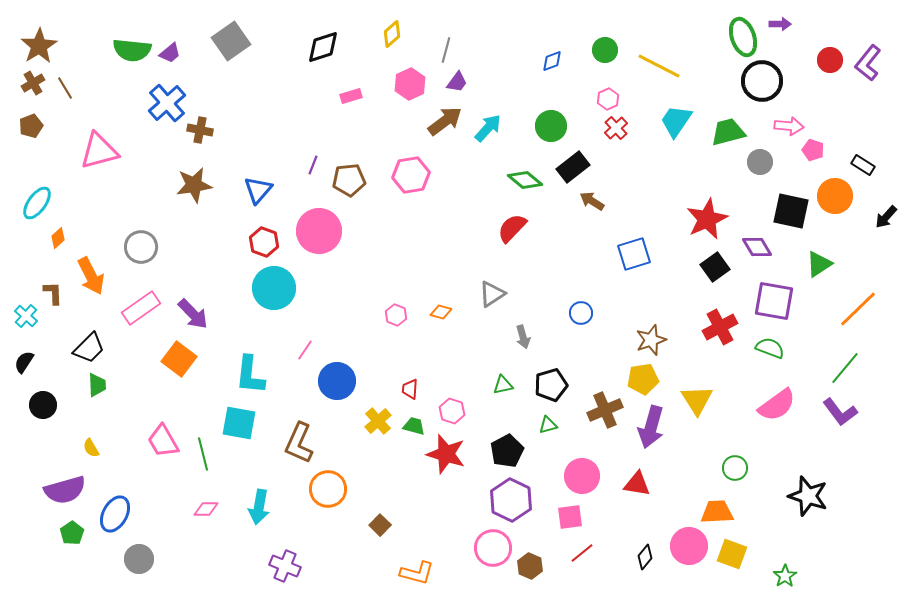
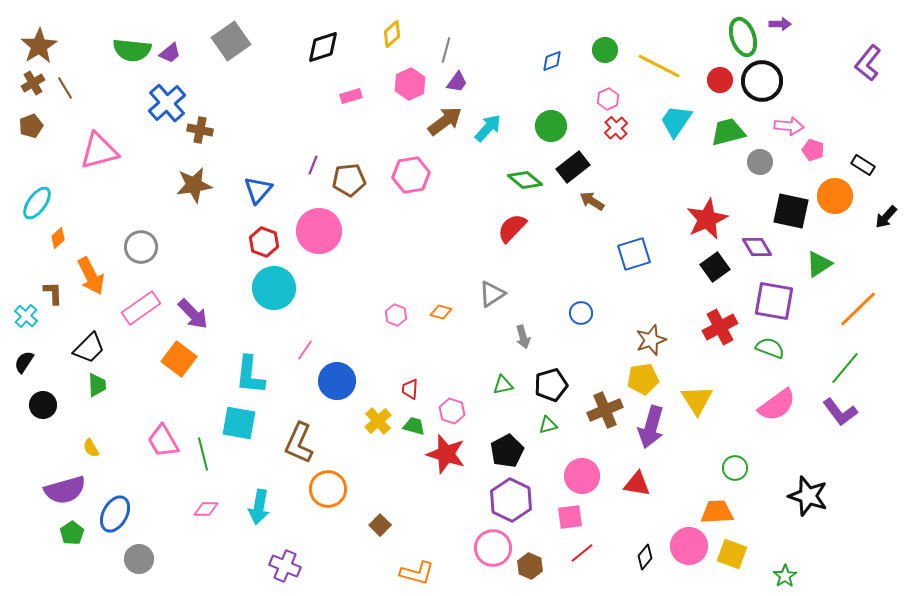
red circle at (830, 60): moved 110 px left, 20 px down
